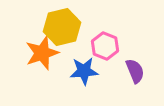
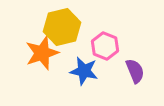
blue star: rotated 16 degrees clockwise
